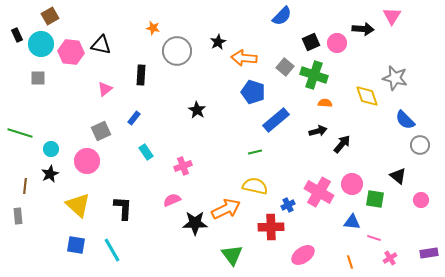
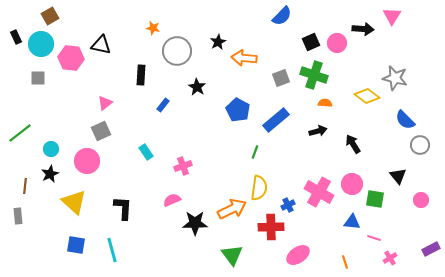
black rectangle at (17, 35): moved 1 px left, 2 px down
pink hexagon at (71, 52): moved 6 px down
gray square at (285, 67): moved 4 px left, 11 px down; rotated 30 degrees clockwise
pink triangle at (105, 89): moved 14 px down
blue pentagon at (253, 92): moved 15 px left, 18 px down; rotated 10 degrees clockwise
yellow diamond at (367, 96): rotated 35 degrees counterclockwise
black star at (197, 110): moved 23 px up
blue rectangle at (134, 118): moved 29 px right, 13 px up
green line at (20, 133): rotated 55 degrees counterclockwise
black arrow at (342, 144): moved 11 px right; rotated 72 degrees counterclockwise
green line at (255, 152): rotated 56 degrees counterclockwise
black triangle at (398, 176): rotated 12 degrees clockwise
yellow semicircle at (255, 186): moved 4 px right, 2 px down; rotated 85 degrees clockwise
yellow triangle at (78, 205): moved 4 px left, 3 px up
orange arrow at (226, 209): moved 6 px right
cyan line at (112, 250): rotated 15 degrees clockwise
purple rectangle at (429, 253): moved 2 px right, 4 px up; rotated 18 degrees counterclockwise
pink ellipse at (303, 255): moved 5 px left
orange line at (350, 262): moved 5 px left
